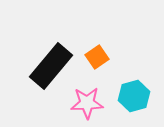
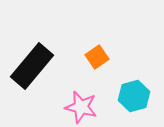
black rectangle: moved 19 px left
pink star: moved 6 px left, 4 px down; rotated 16 degrees clockwise
